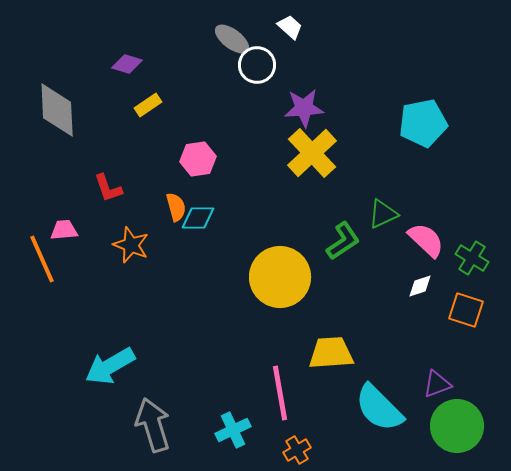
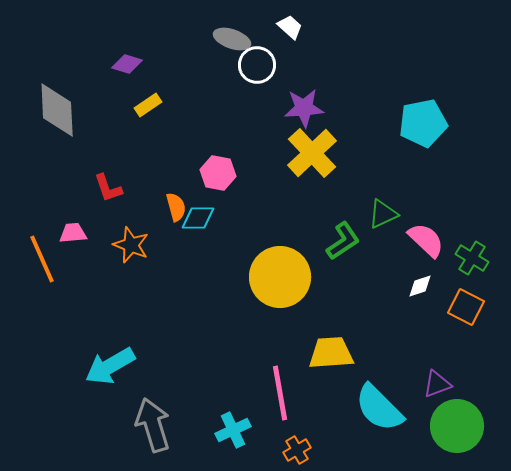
gray ellipse: rotated 18 degrees counterclockwise
pink hexagon: moved 20 px right, 14 px down; rotated 20 degrees clockwise
pink trapezoid: moved 9 px right, 3 px down
orange square: moved 3 px up; rotated 9 degrees clockwise
